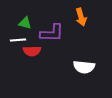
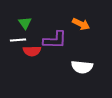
orange arrow: moved 7 px down; rotated 48 degrees counterclockwise
green triangle: rotated 40 degrees clockwise
purple L-shape: moved 3 px right, 7 px down
white semicircle: moved 2 px left
